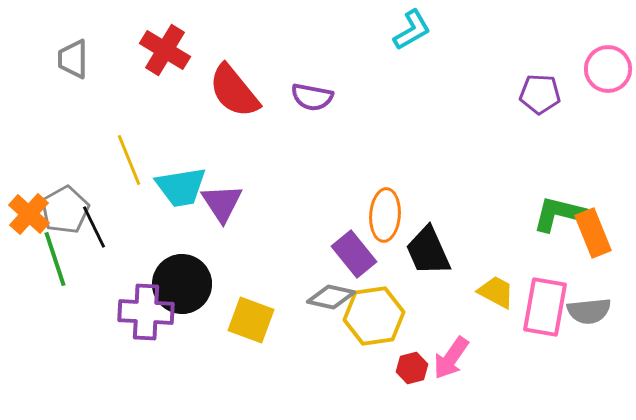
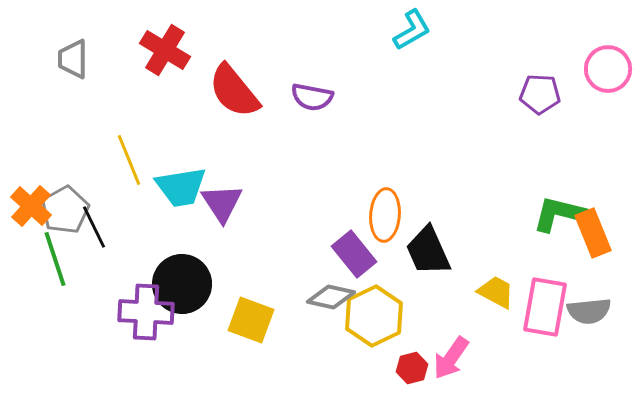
orange cross: moved 2 px right, 8 px up
yellow hexagon: rotated 18 degrees counterclockwise
